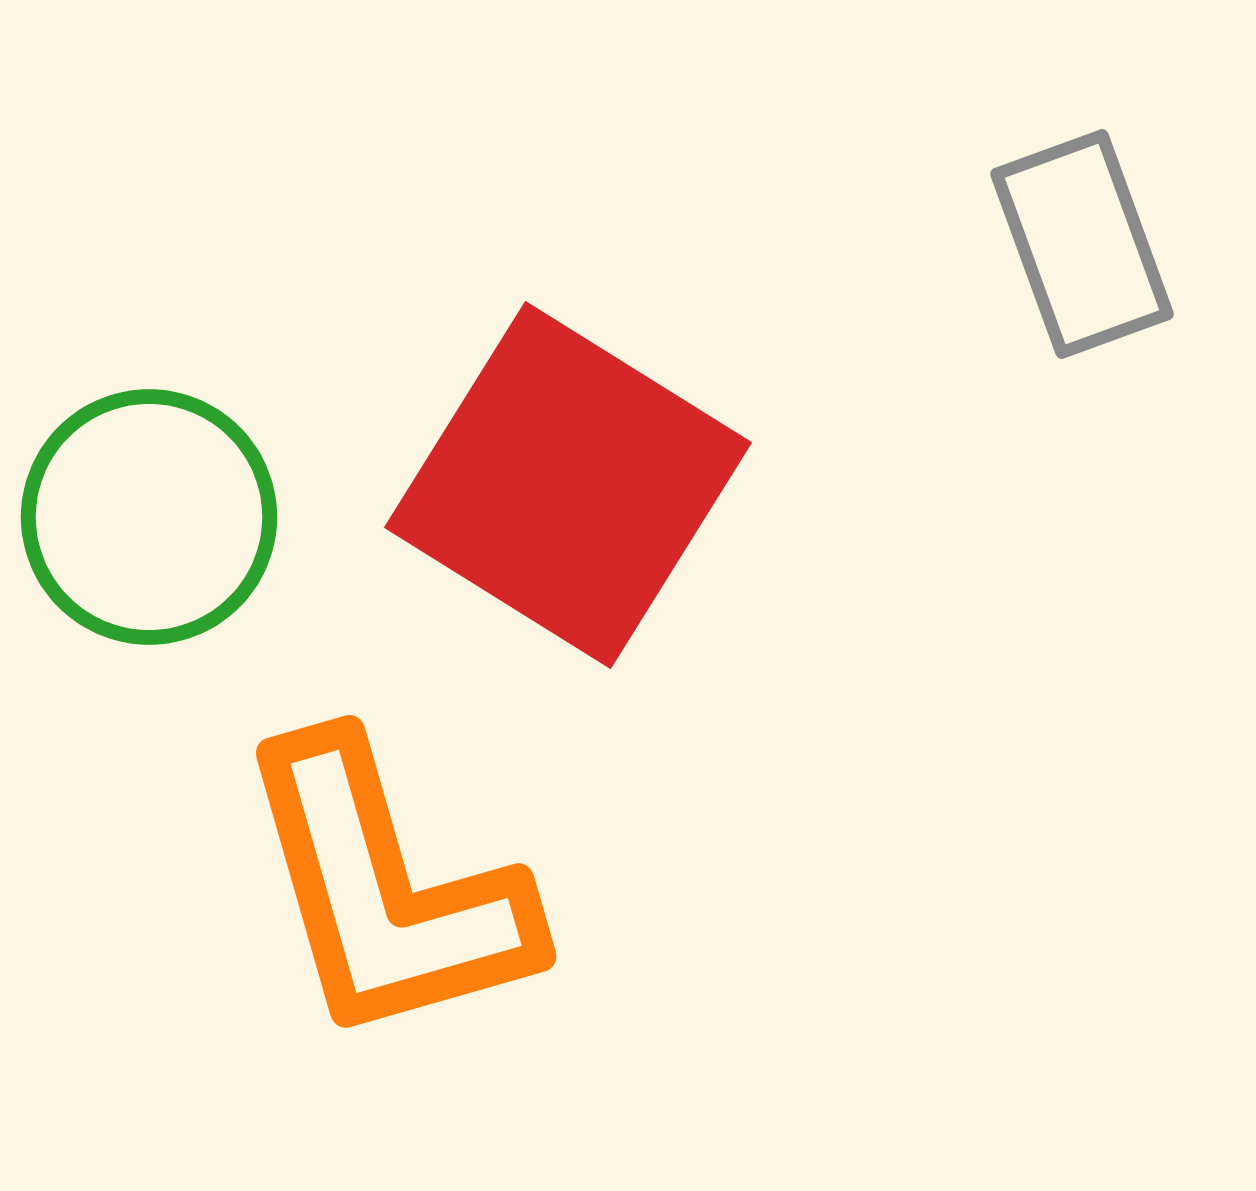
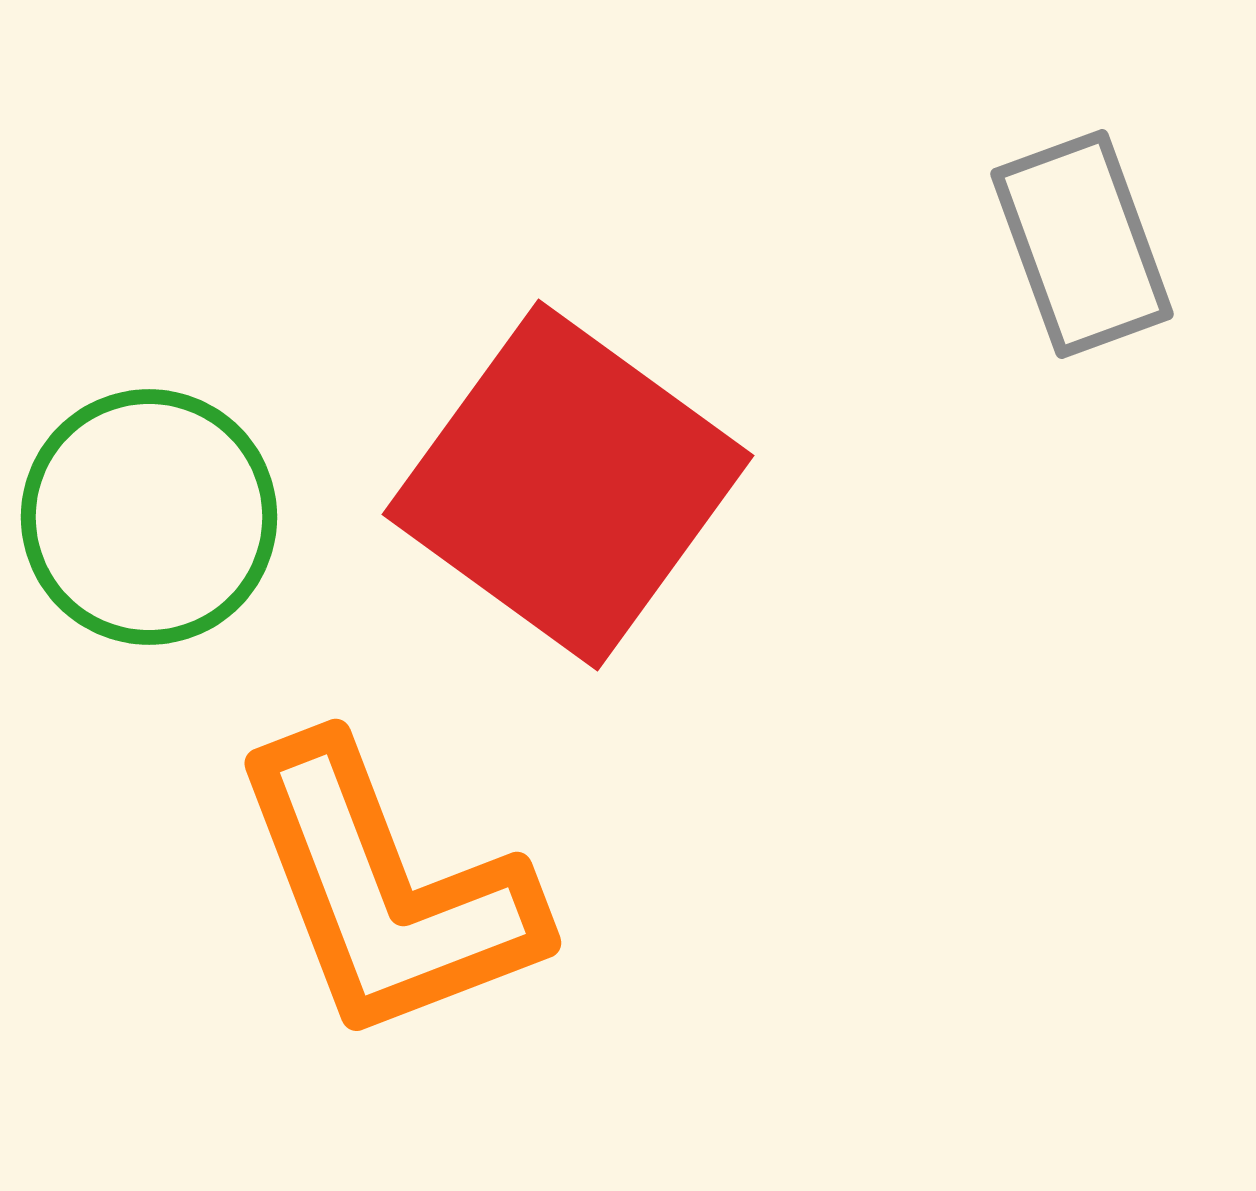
red square: rotated 4 degrees clockwise
orange L-shape: rotated 5 degrees counterclockwise
